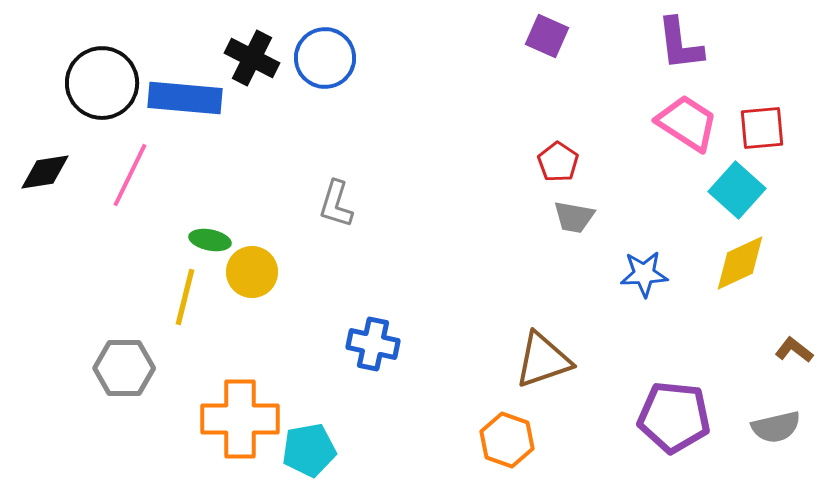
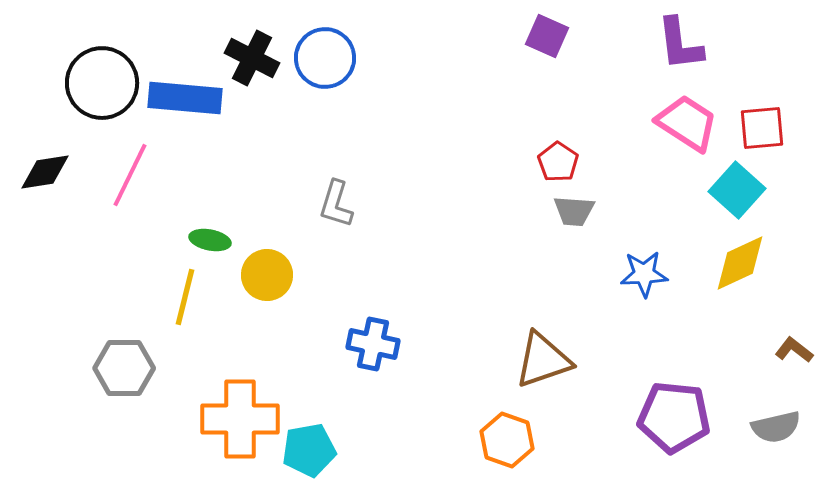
gray trapezoid: moved 6 px up; rotated 6 degrees counterclockwise
yellow circle: moved 15 px right, 3 px down
